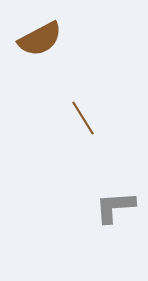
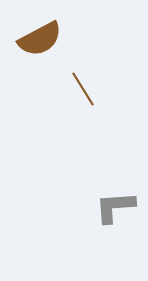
brown line: moved 29 px up
